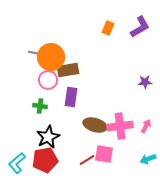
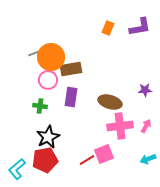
purple L-shape: rotated 20 degrees clockwise
gray line: rotated 32 degrees counterclockwise
brown rectangle: moved 3 px right, 1 px up
purple star: moved 8 px down
brown ellipse: moved 15 px right, 23 px up
pink square: rotated 30 degrees counterclockwise
cyan L-shape: moved 6 px down
